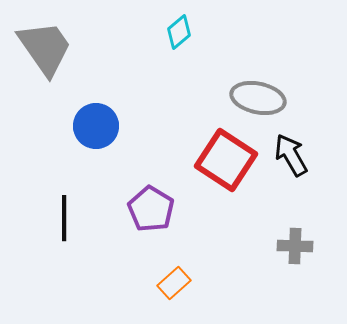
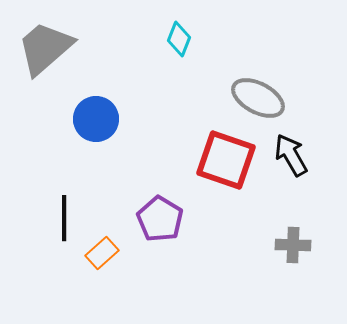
cyan diamond: moved 7 px down; rotated 28 degrees counterclockwise
gray trapezoid: rotated 96 degrees counterclockwise
gray ellipse: rotated 16 degrees clockwise
blue circle: moved 7 px up
red square: rotated 14 degrees counterclockwise
purple pentagon: moved 9 px right, 10 px down
gray cross: moved 2 px left, 1 px up
orange rectangle: moved 72 px left, 30 px up
